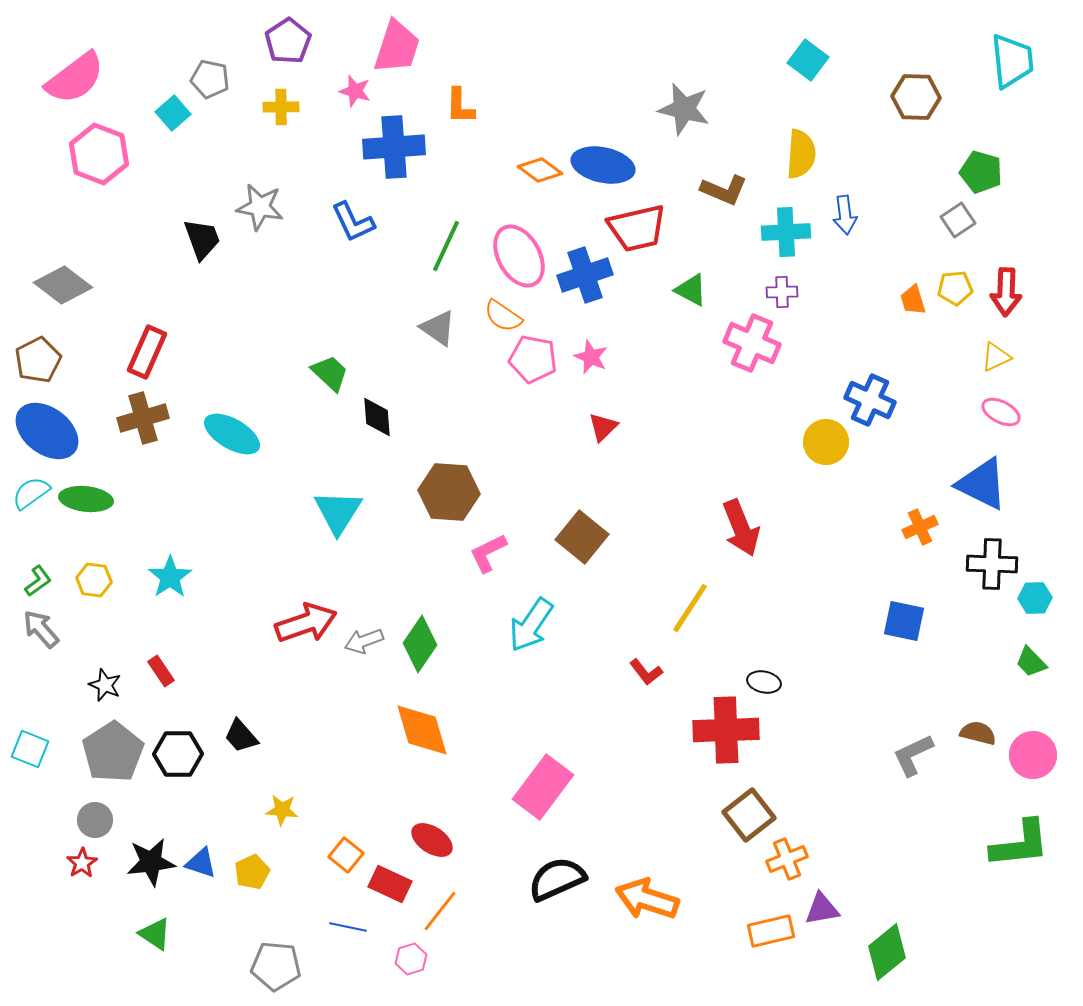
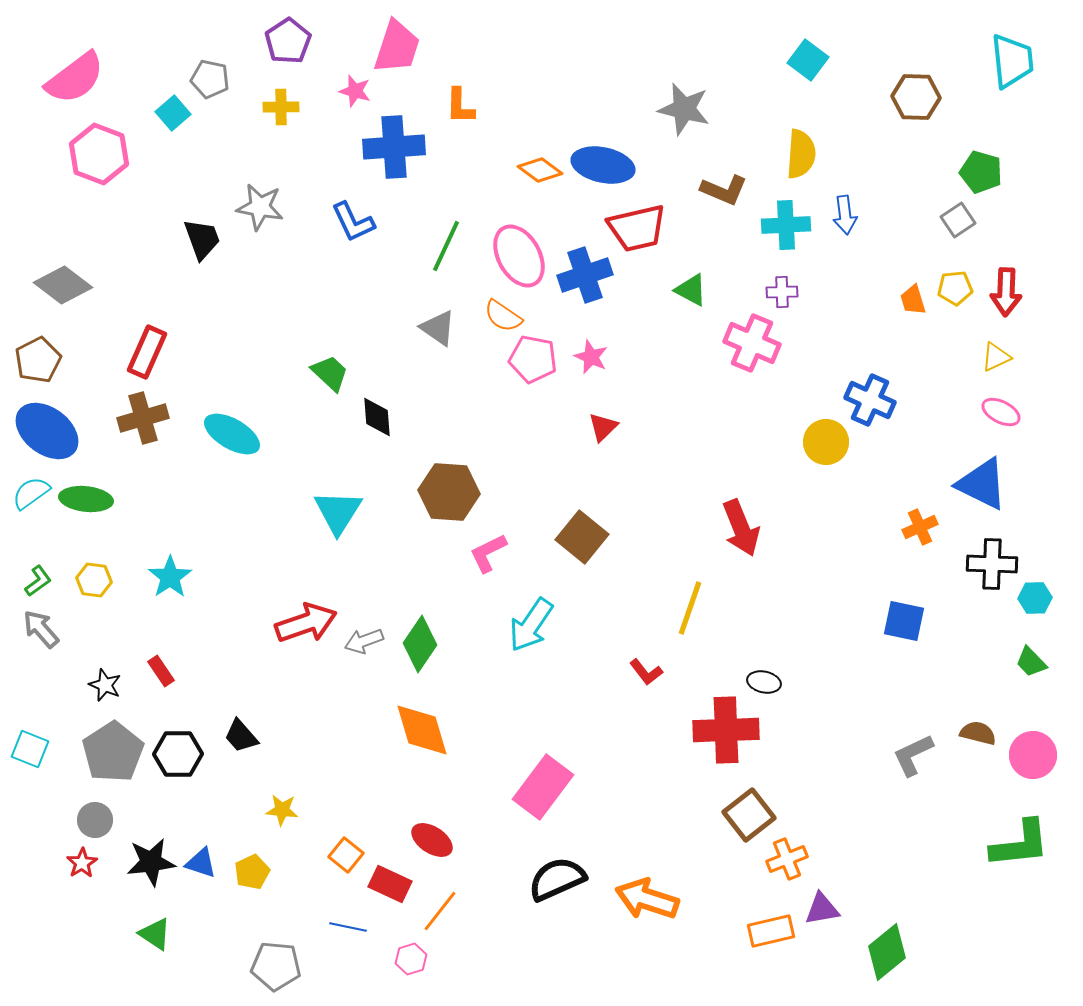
cyan cross at (786, 232): moved 7 px up
yellow line at (690, 608): rotated 14 degrees counterclockwise
